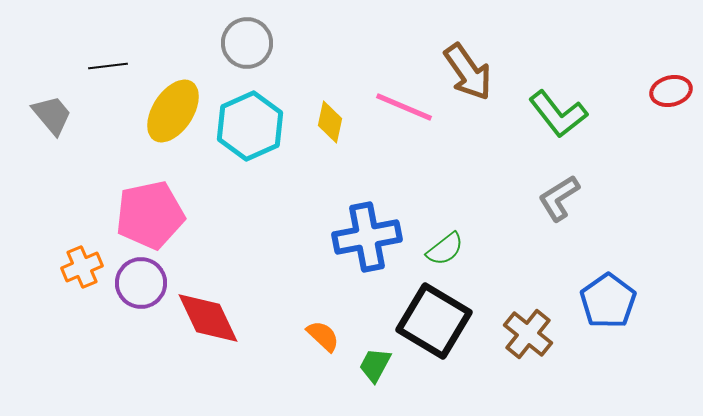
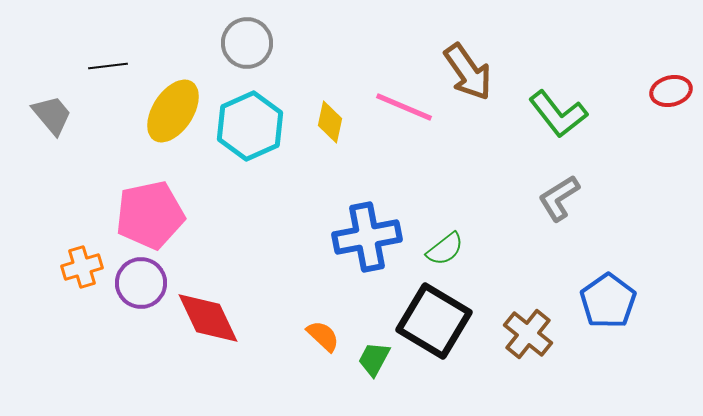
orange cross: rotated 6 degrees clockwise
green trapezoid: moved 1 px left, 6 px up
